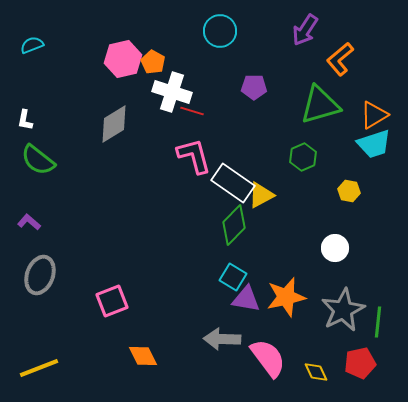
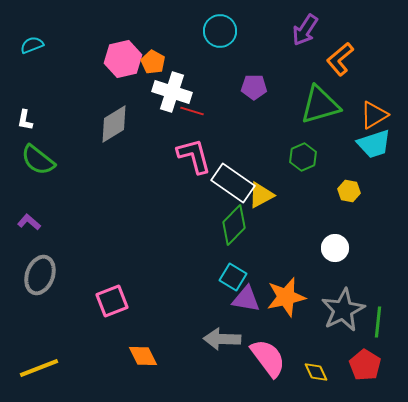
red pentagon: moved 5 px right, 2 px down; rotated 28 degrees counterclockwise
